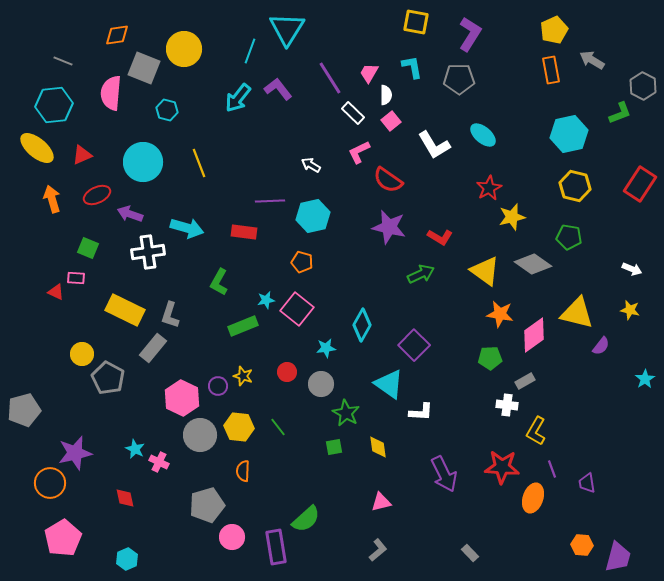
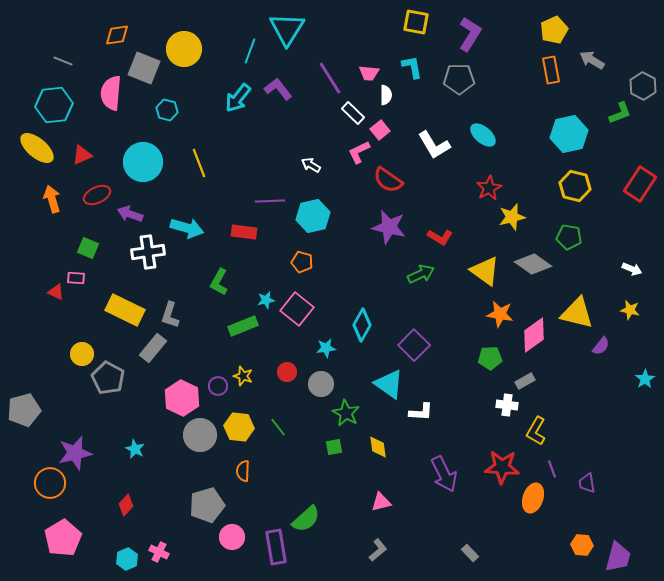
pink trapezoid at (369, 73): rotated 115 degrees counterclockwise
pink square at (391, 121): moved 11 px left, 9 px down
pink cross at (159, 462): moved 90 px down
red diamond at (125, 498): moved 1 px right, 7 px down; rotated 55 degrees clockwise
